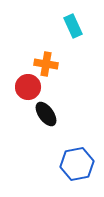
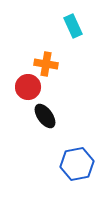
black ellipse: moved 1 px left, 2 px down
